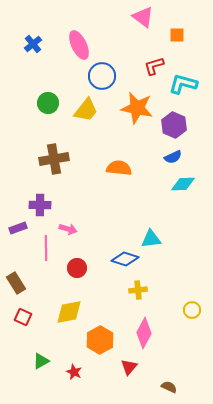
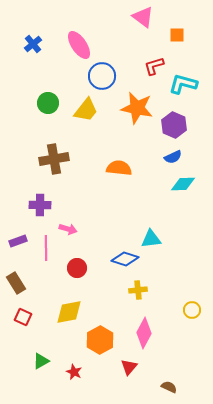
pink ellipse: rotated 8 degrees counterclockwise
purple rectangle: moved 13 px down
